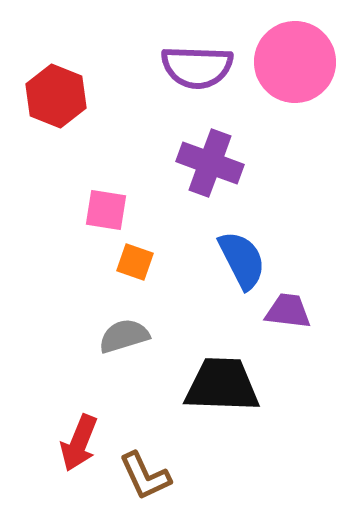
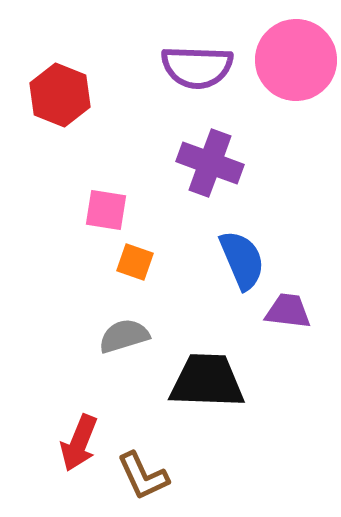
pink circle: moved 1 px right, 2 px up
red hexagon: moved 4 px right, 1 px up
blue semicircle: rotated 4 degrees clockwise
black trapezoid: moved 15 px left, 4 px up
brown L-shape: moved 2 px left
